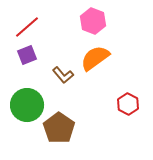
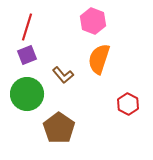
red line: rotated 32 degrees counterclockwise
orange semicircle: moved 4 px right, 1 px down; rotated 36 degrees counterclockwise
green circle: moved 11 px up
